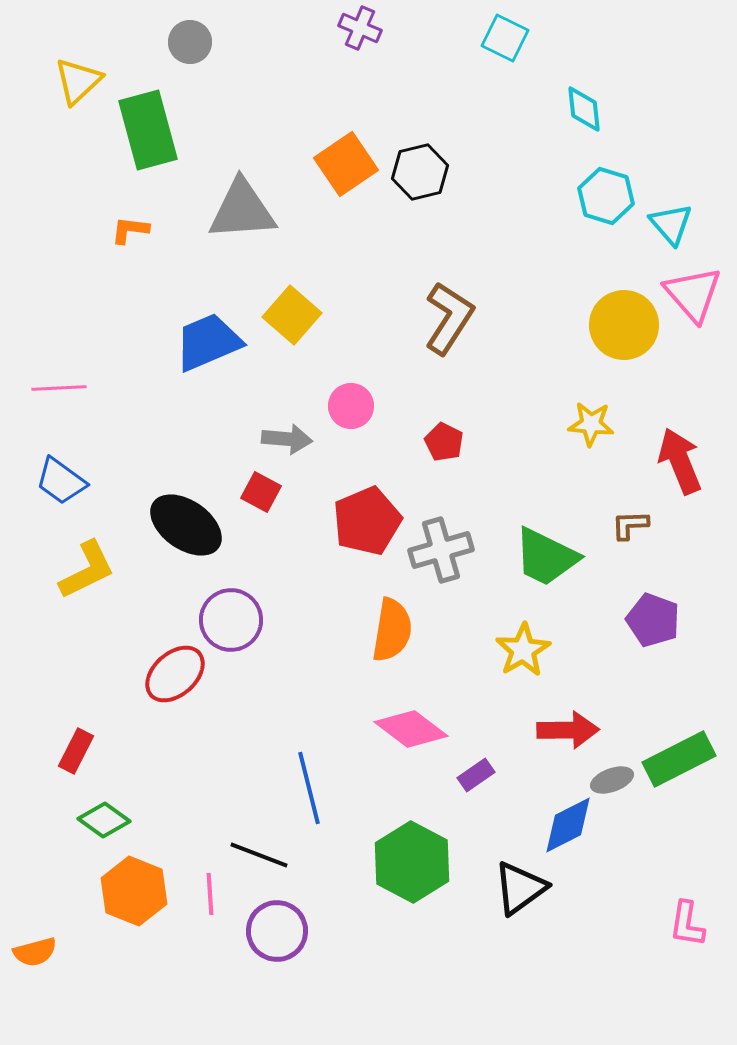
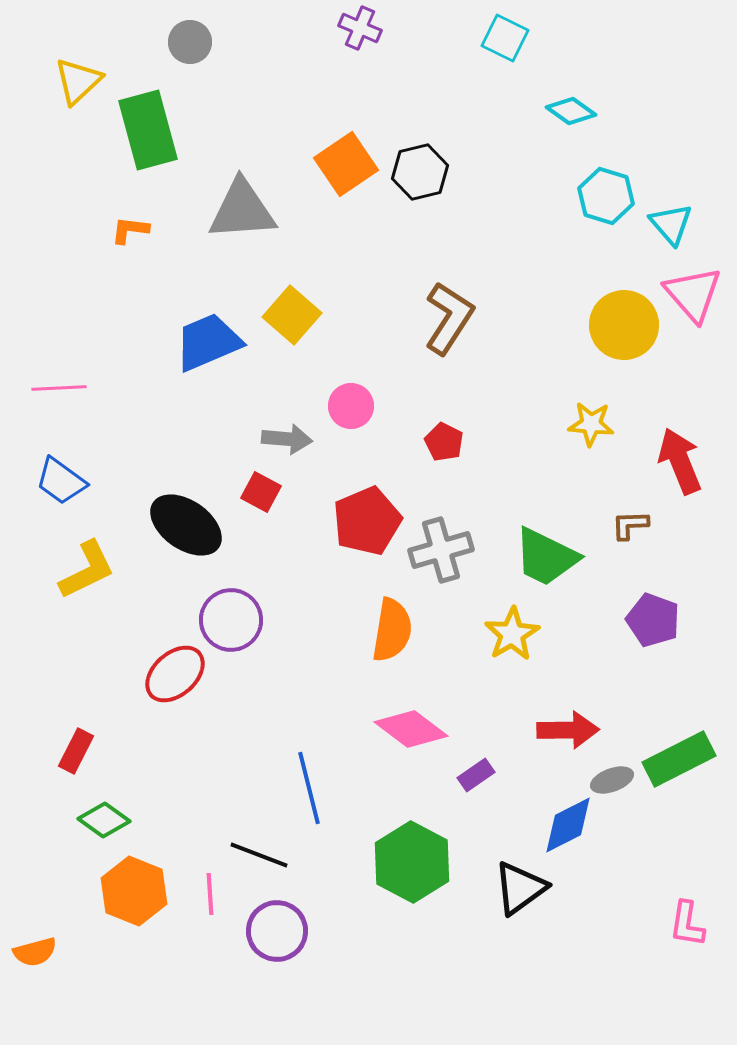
cyan diamond at (584, 109): moved 13 px left, 2 px down; rotated 48 degrees counterclockwise
yellow star at (523, 650): moved 11 px left, 16 px up
